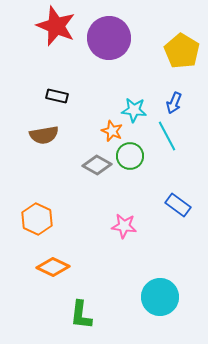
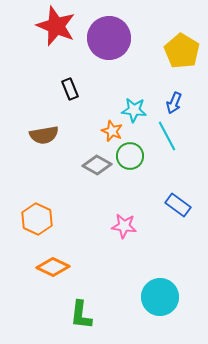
black rectangle: moved 13 px right, 7 px up; rotated 55 degrees clockwise
